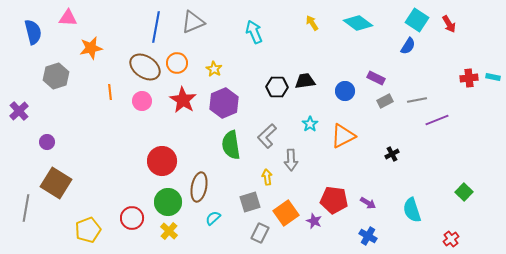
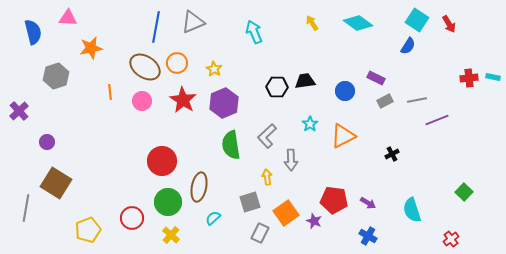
yellow cross at (169, 231): moved 2 px right, 4 px down
